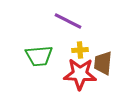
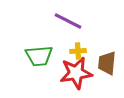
yellow cross: moved 2 px left, 1 px down
brown trapezoid: moved 4 px right
red star: moved 4 px left, 1 px up; rotated 12 degrees counterclockwise
